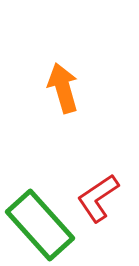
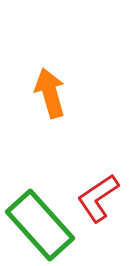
orange arrow: moved 13 px left, 5 px down
